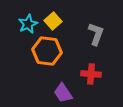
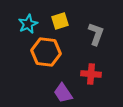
yellow square: moved 7 px right; rotated 24 degrees clockwise
orange hexagon: moved 1 px left, 1 px down
